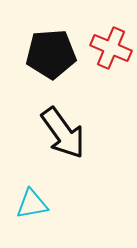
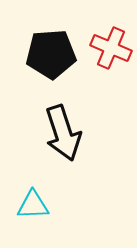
black arrow: rotated 18 degrees clockwise
cyan triangle: moved 1 px right, 1 px down; rotated 8 degrees clockwise
